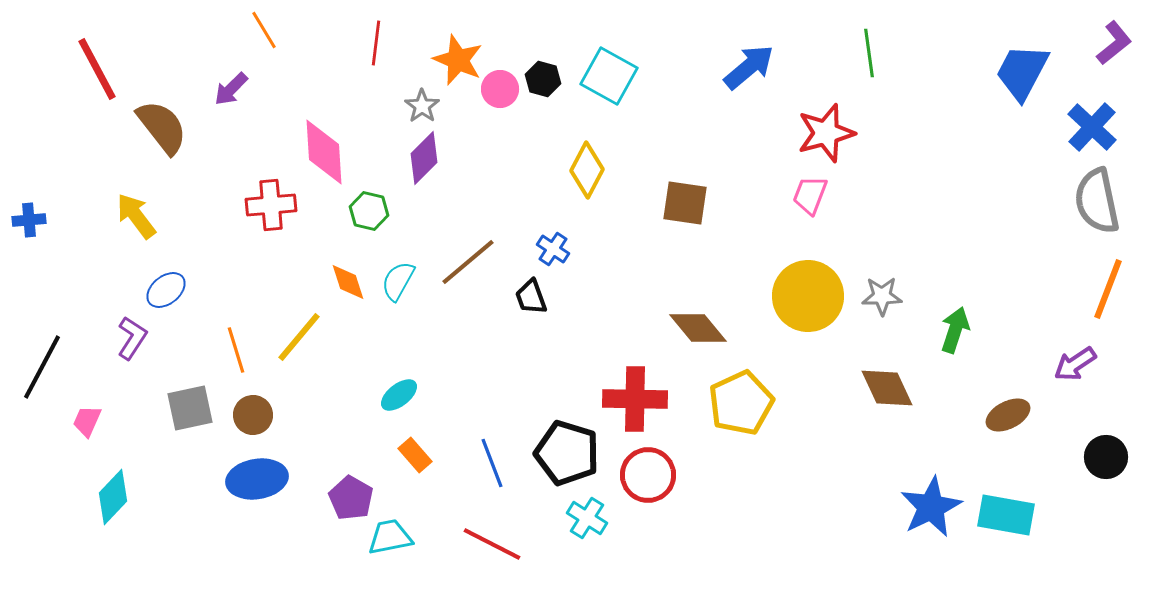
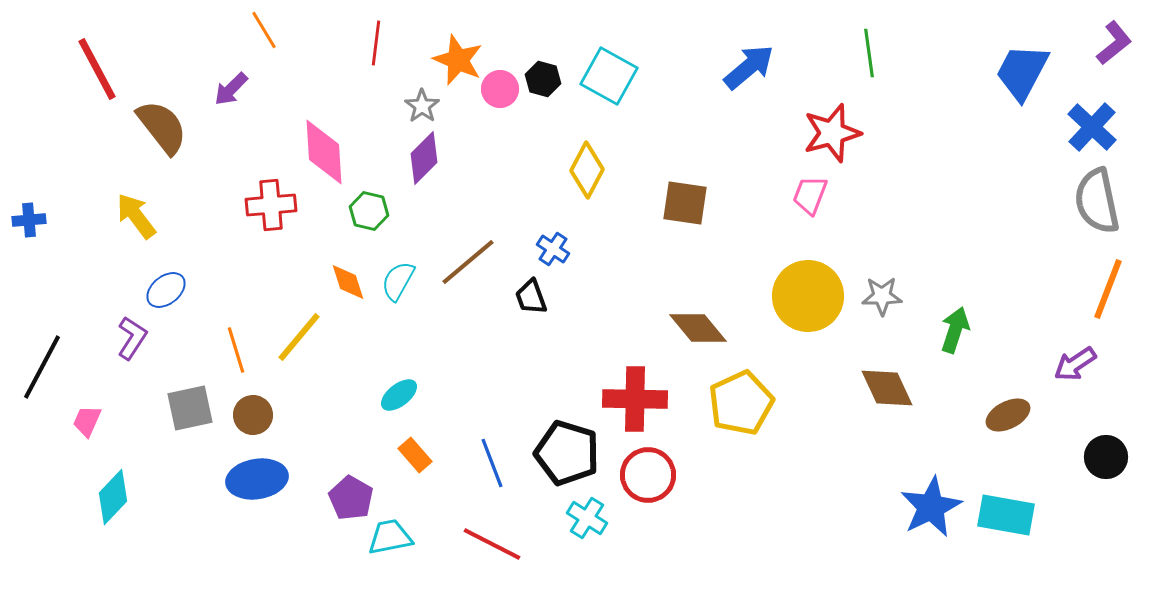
red star at (826, 133): moved 6 px right
